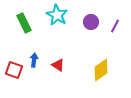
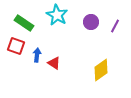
green rectangle: rotated 30 degrees counterclockwise
blue arrow: moved 3 px right, 5 px up
red triangle: moved 4 px left, 2 px up
red square: moved 2 px right, 24 px up
